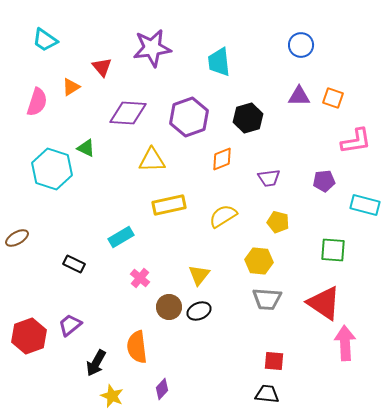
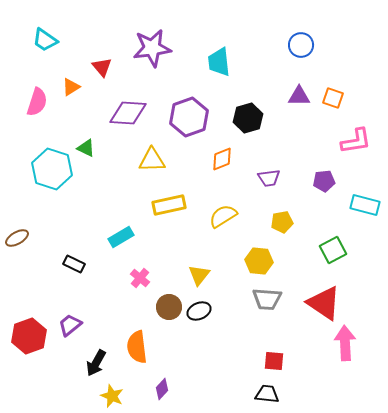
yellow pentagon at (278, 222): moved 4 px right; rotated 25 degrees counterclockwise
green square at (333, 250): rotated 32 degrees counterclockwise
